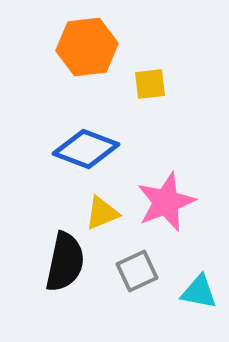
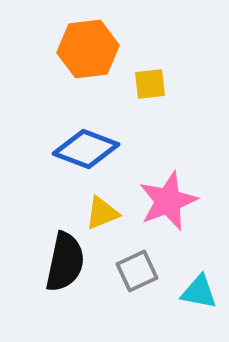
orange hexagon: moved 1 px right, 2 px down
pink star: moved 2 px right, 1 px up
